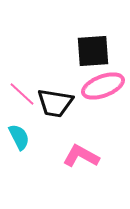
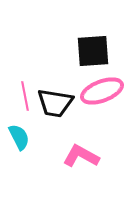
pink ellipse: moved 1 px left, 5 px down
pink line: moved 3 px right, 2 px down; rotated 36 degrees clockwise
